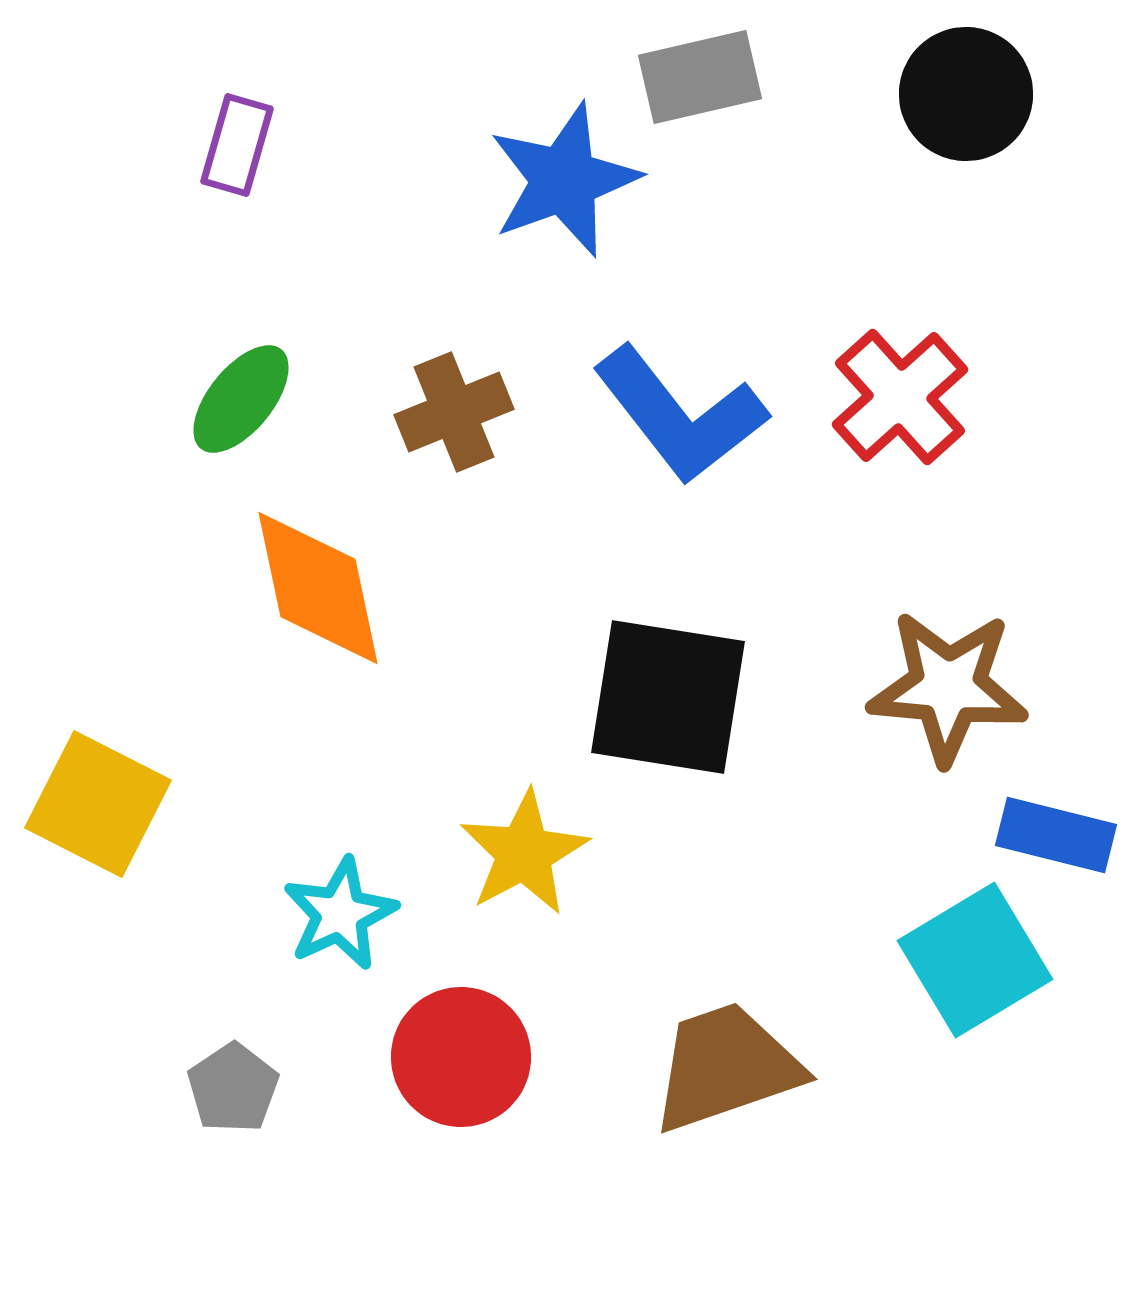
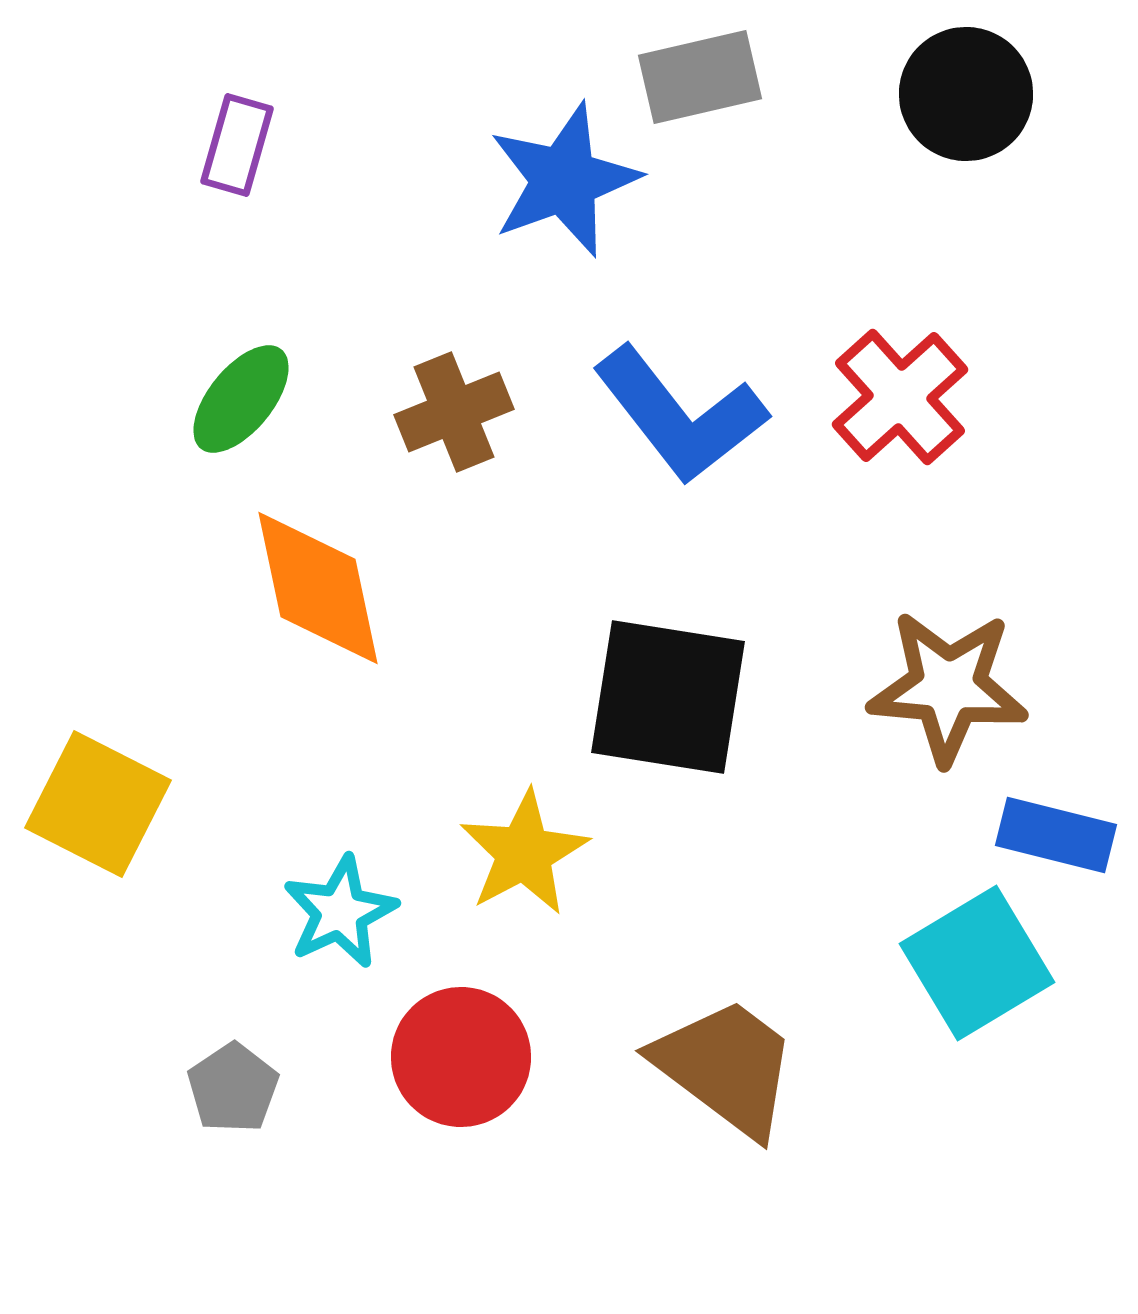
cyan star: moved 2 px up
cyan square: moved 2 px right, 3 px down
brown trapezoid: rotated 56 degrees clockwise
